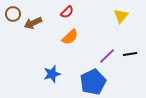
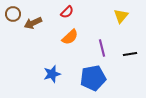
purple line: moved 5 px left, 8 px up; rotated 60 degrees counterclockwise
blue pentagon: moved 4 px up; rotated 15 degrees clockwise
